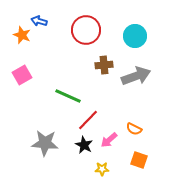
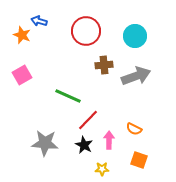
red circle: moved 1 px down
pink arrow: rotated 132 degrees clockwise
